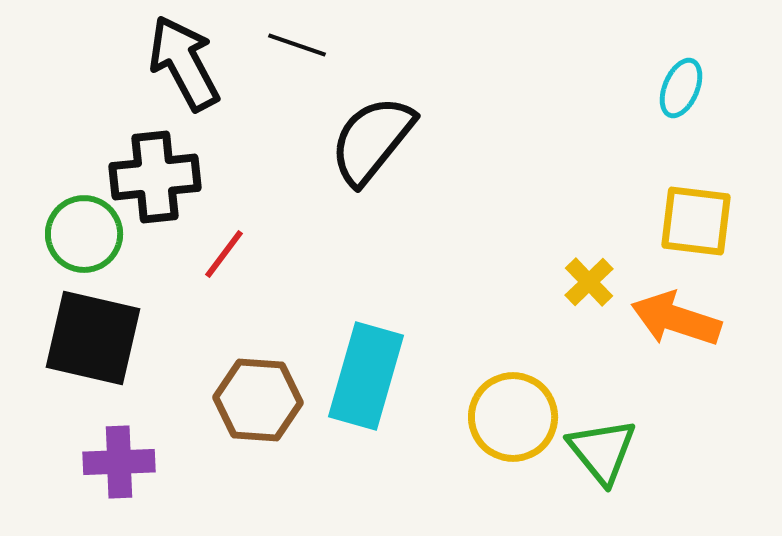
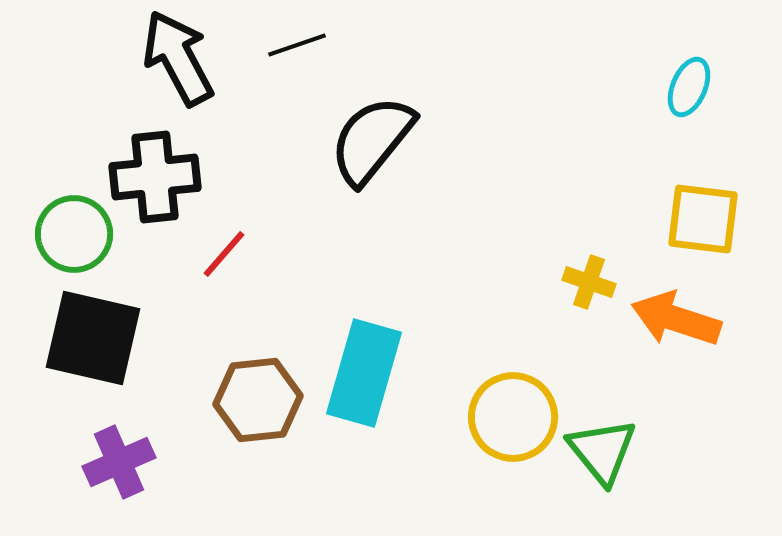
black line: rotated 38 degrees counterclockwise
black arrow: moved 6 px left, 5 px up
cyan ellipse: moved 8 px right, 1 px up
yellow square: moved 7 px right, 2 px up
green circle: moved 10 px left
red line: rotated 4 degrees clockwise
yellow cross: rotated 27 degrees counterclockwise
cyan rectangle: moved 2 px left, 3 px up
brown hexagon: rotated 10 degrees counterclockwise
purple cross: rotated 22 degrees counterclockwise
